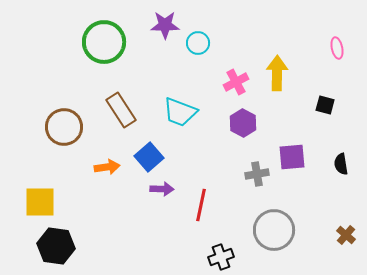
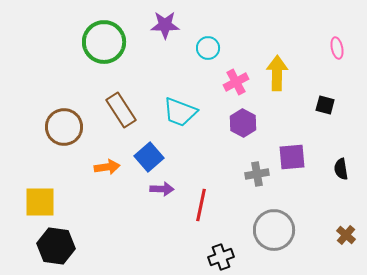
cyan circle: moved 10 px right, 5 px down
black semicircle: moved 5 px down
